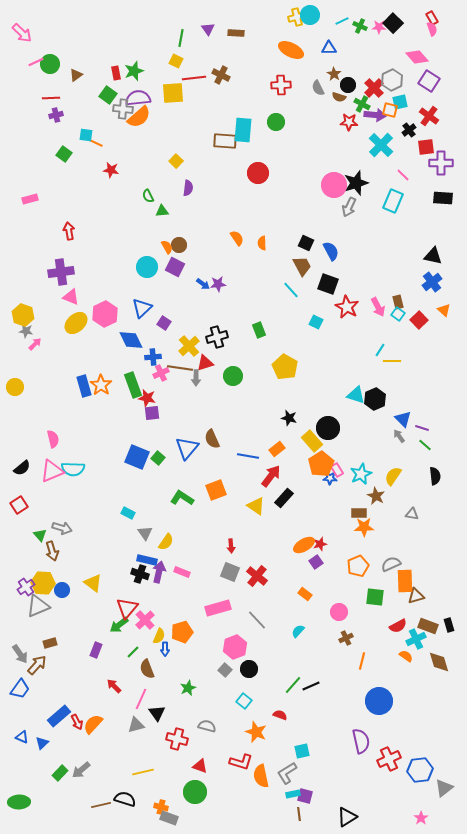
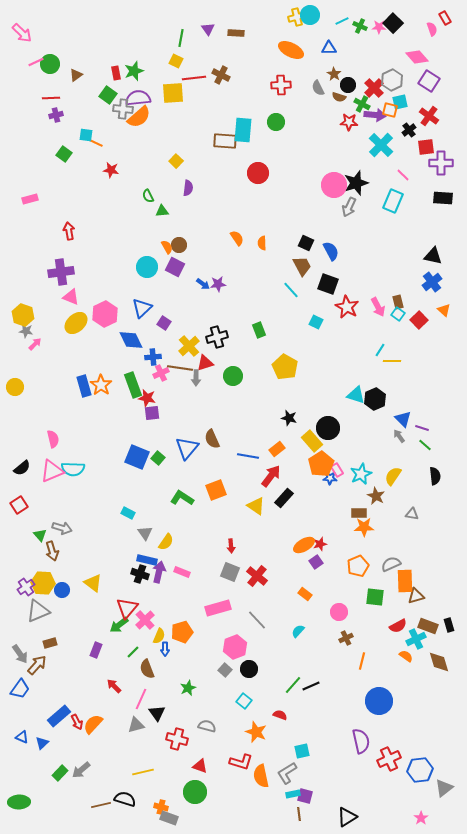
red rectangle at (432, 18): moved 13 px right
gray triangle at (38, 606): moved 5 px down
